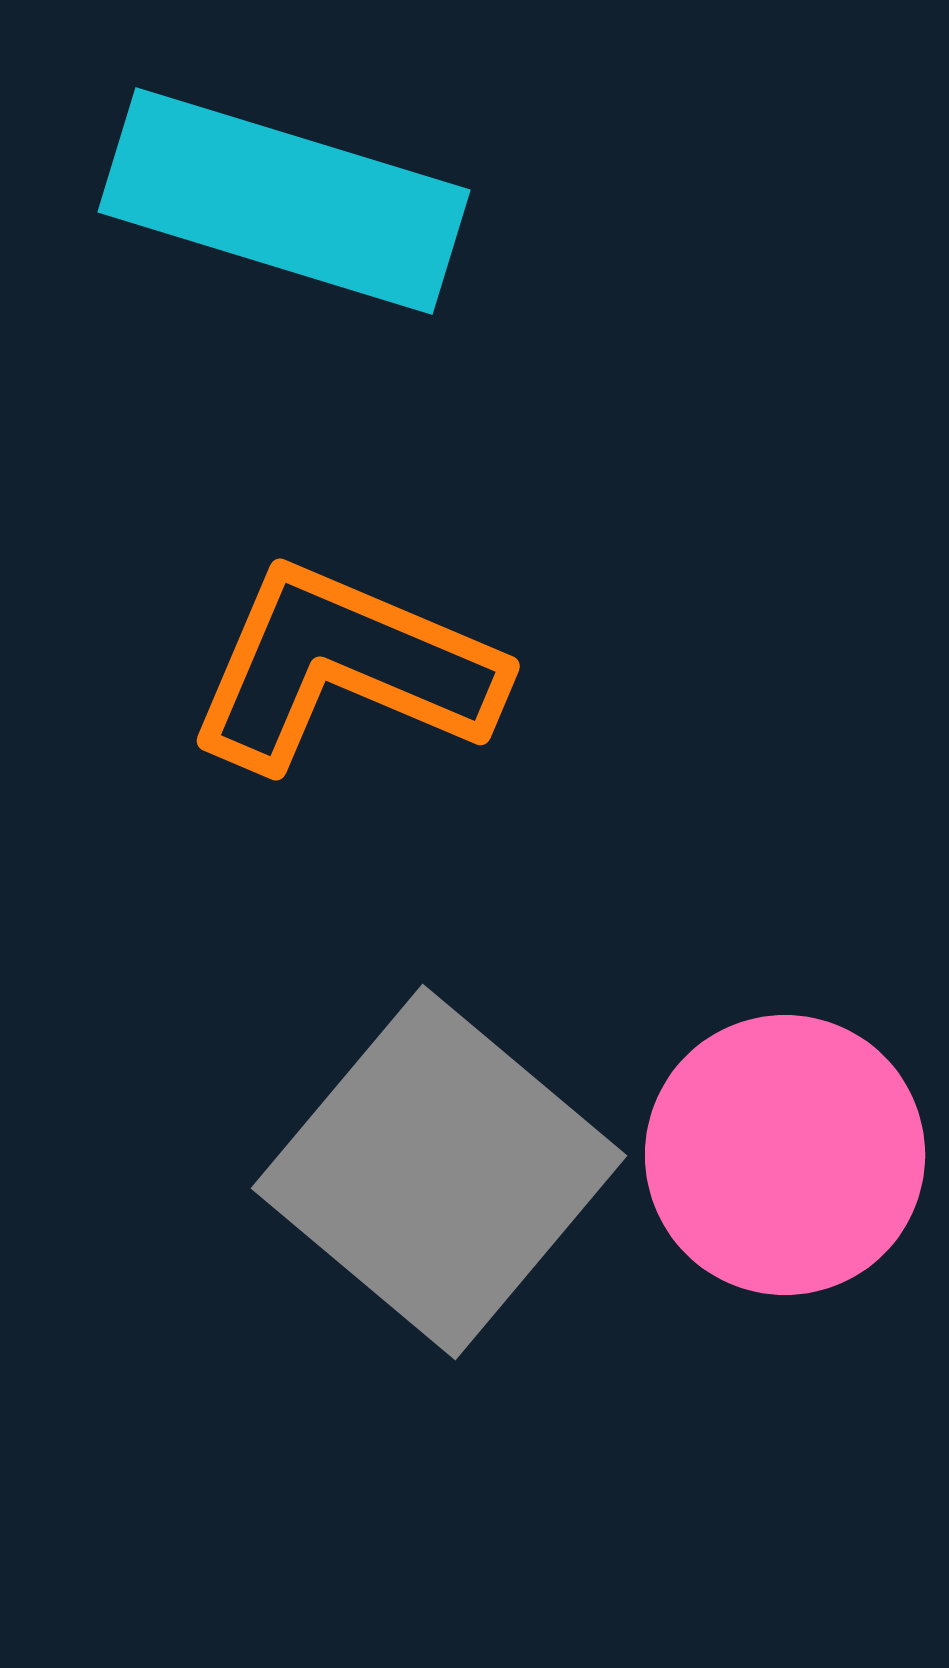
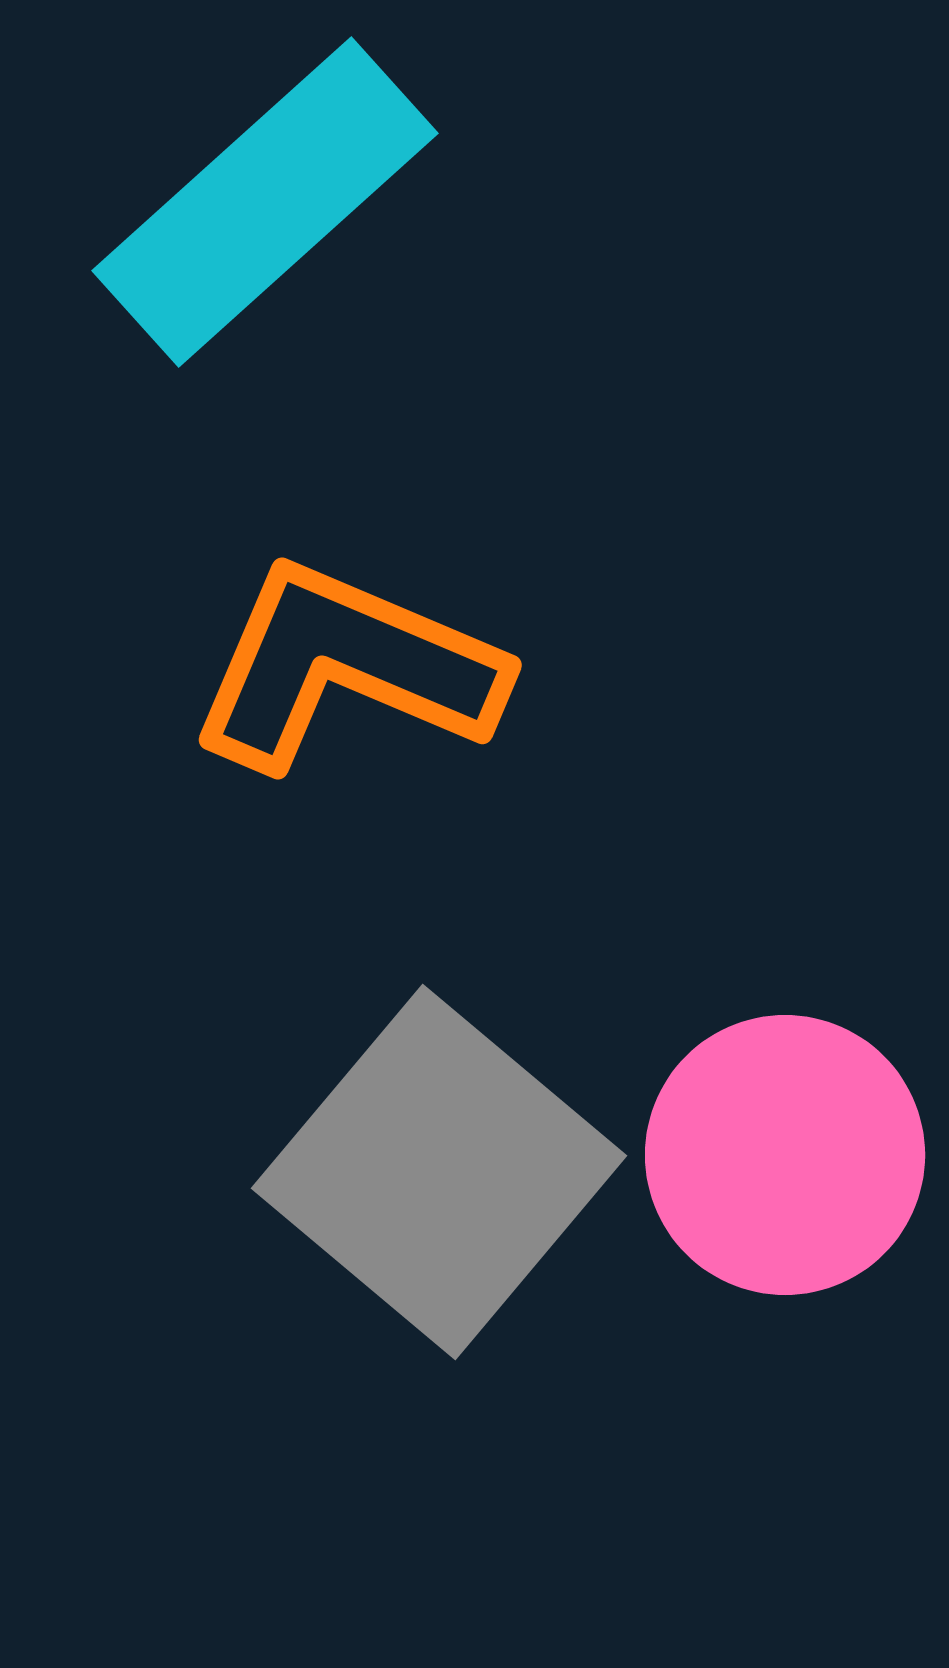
cyan rectangle: moved 19 px left, 1 px down; rotated 59 degrees counterclockwise
orange L-shape: moved 2 px right, 1 px up
